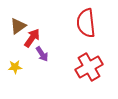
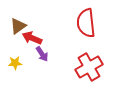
red arrow: rotated 102 degrees counterclockwise
yellow star: moved 4 px up
